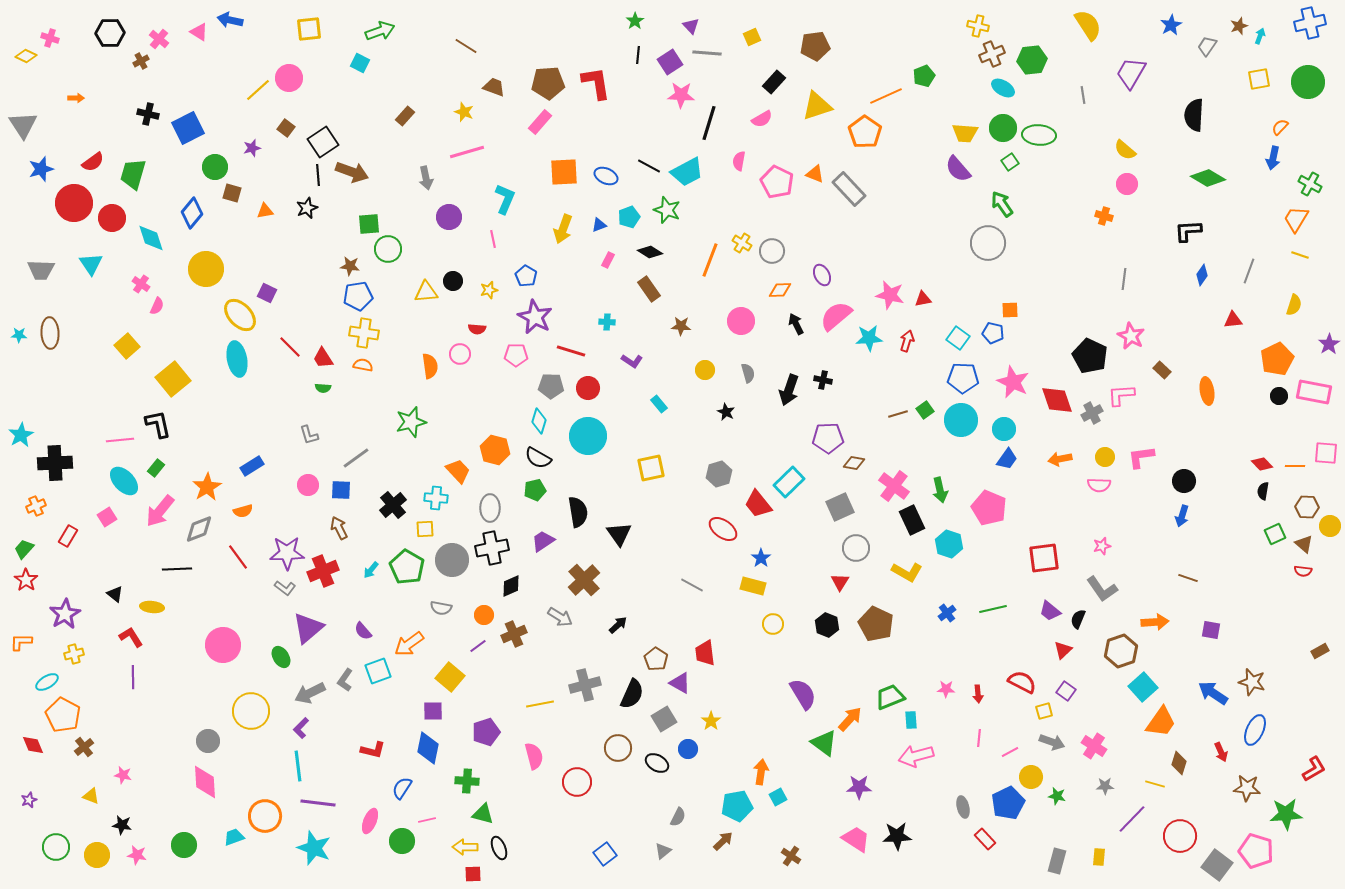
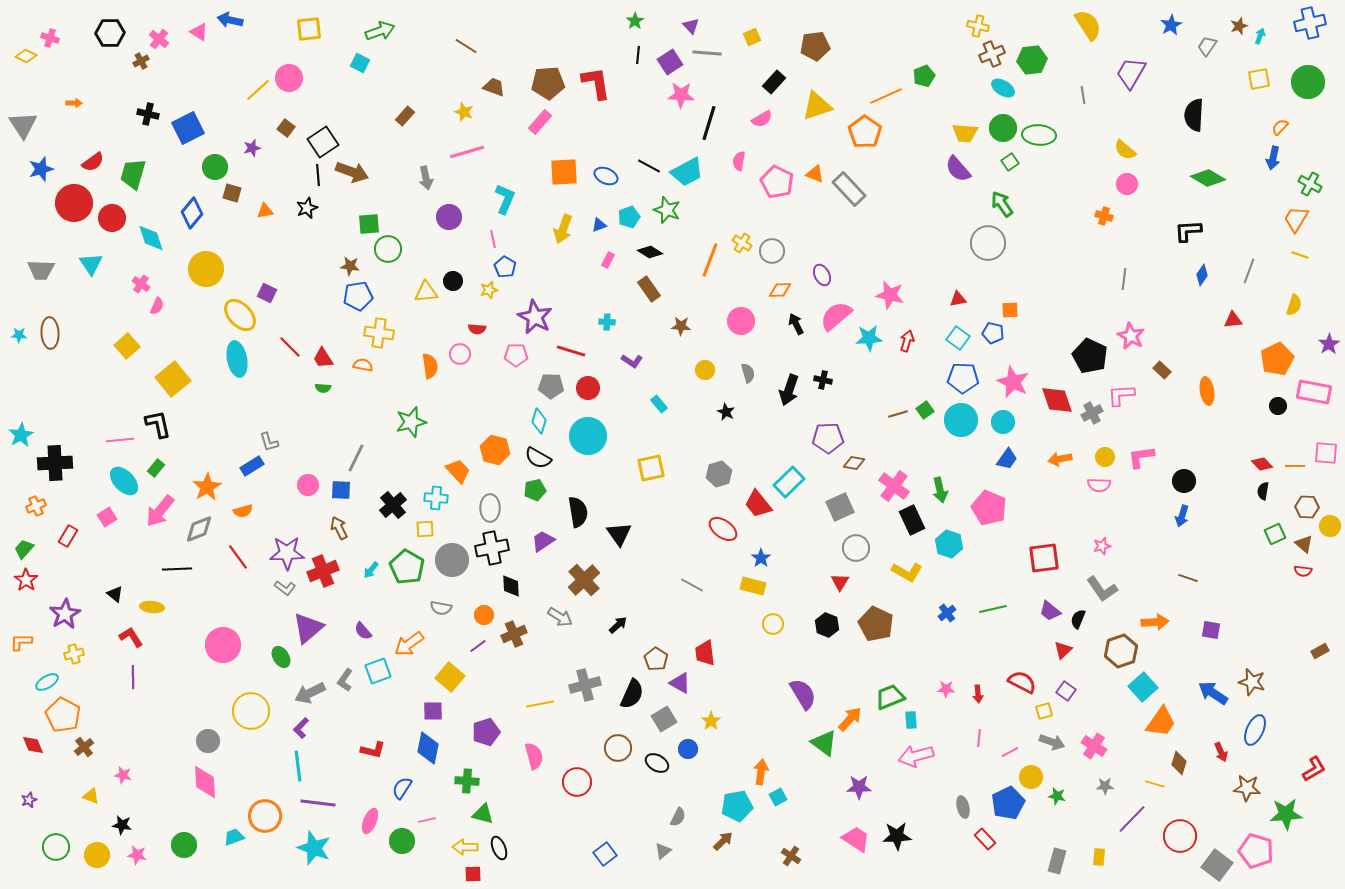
orange arrow at (76, 98): moved 2 px left, 5 px down
blue pentagon at (526, 276): moved 21 px left, 9 px up
red triangle at (923, 299): moved 35 px right
yellow cross at (364, 333): moved 15 px right
black circle at (1279, 396): moved 1 px left, 10 px down
cyan circle at (1004, 429): moved 1 px left, 7 px up
gray L-shape at (309, 435): moved 40 px left, 7 px down
gray line at (356, 458): rotated 28 degrees counterclockwise
black diamond at (511, 586): rotated 70 degrees counterclockwise
